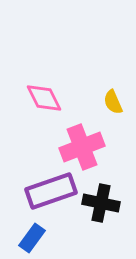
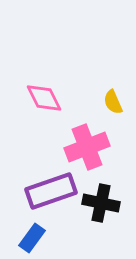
pink cross: moved 5 px right
